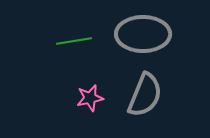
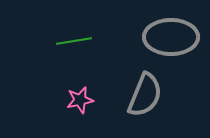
gray ellipse: moved 28 px right, 3 px down
pink star: moved 10 px left, 2 px down
